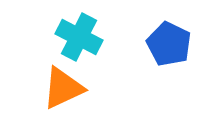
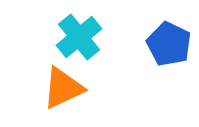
cyan cross: rotated 24 degrees clockwise
